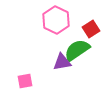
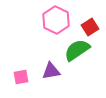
red square: moved 1 px left, 2 px up
purple triangle: moved 11 px left, 9 px down
pink square: moved 4 px left, 4 px up
